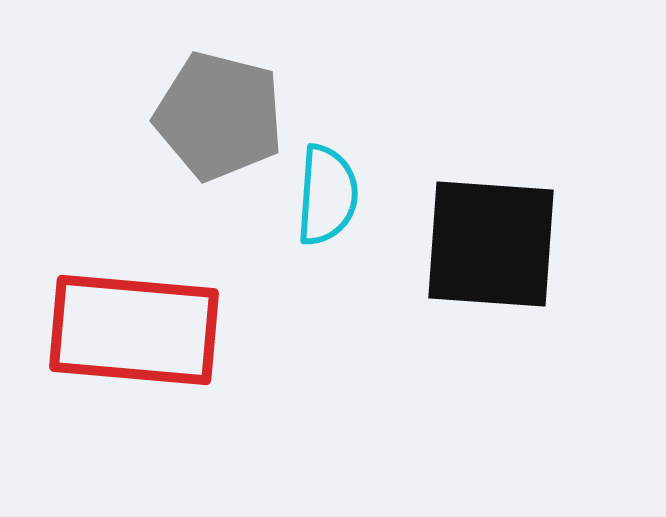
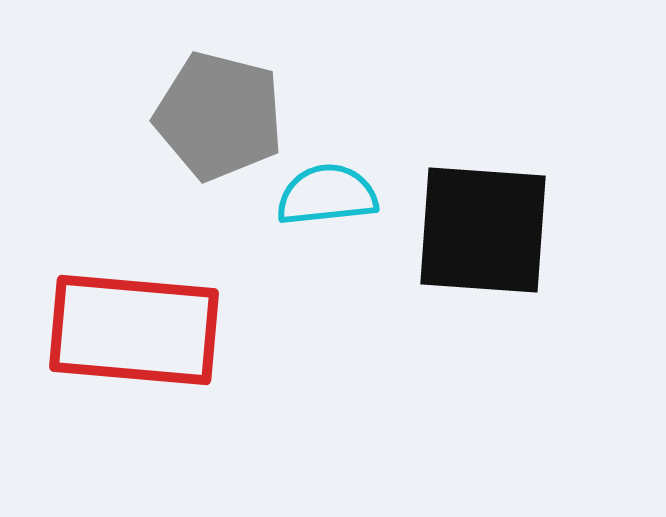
cyan semicircle: rotated 100 degrees counterclockwise
black square: moved 8 px left, 14 px up
